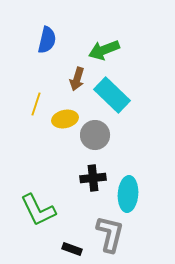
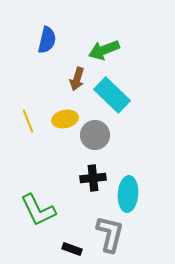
yellow line: moved 8 px left, 17 px down; rotated 40 degrees counterclockwise
